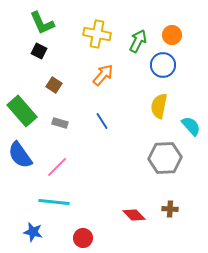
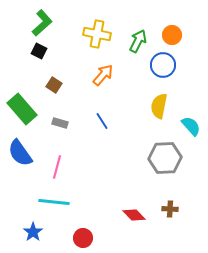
green L-shape: rotated 108 degrees counterclockwise
green rectangle: moved 2 px up
blue semicircle: moved 2 px up
pink line: rotated 30 degrees counterclockwise
blue star: rotated 24 degrees clockwise
